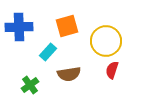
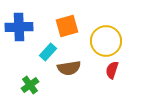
brown semicircle: moved 6 px up
